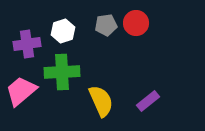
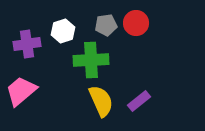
green cross: moved 29 px right, 12 px up
purple rectangle: moved 9 px left
